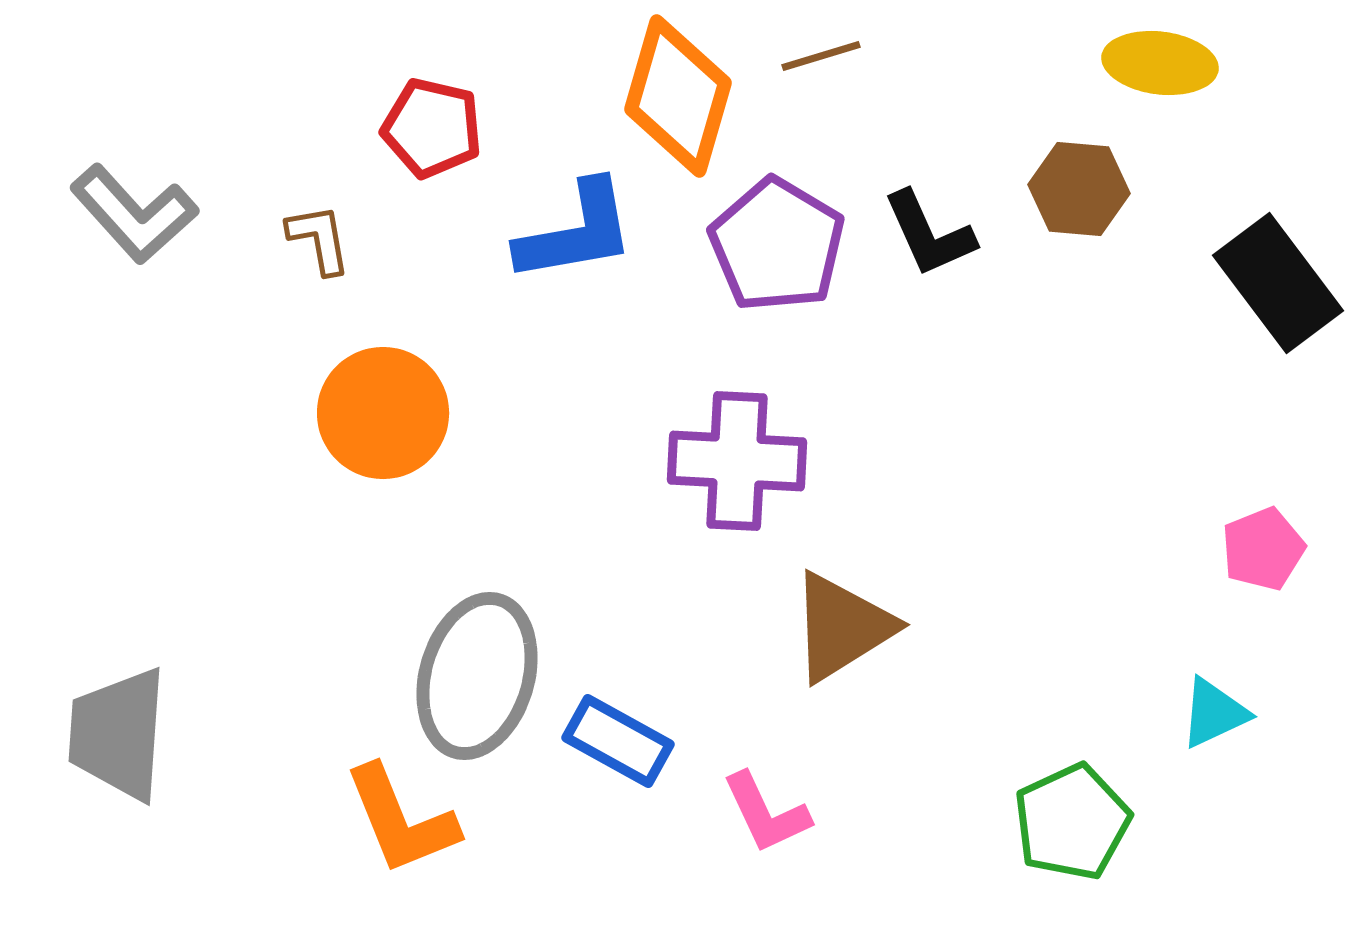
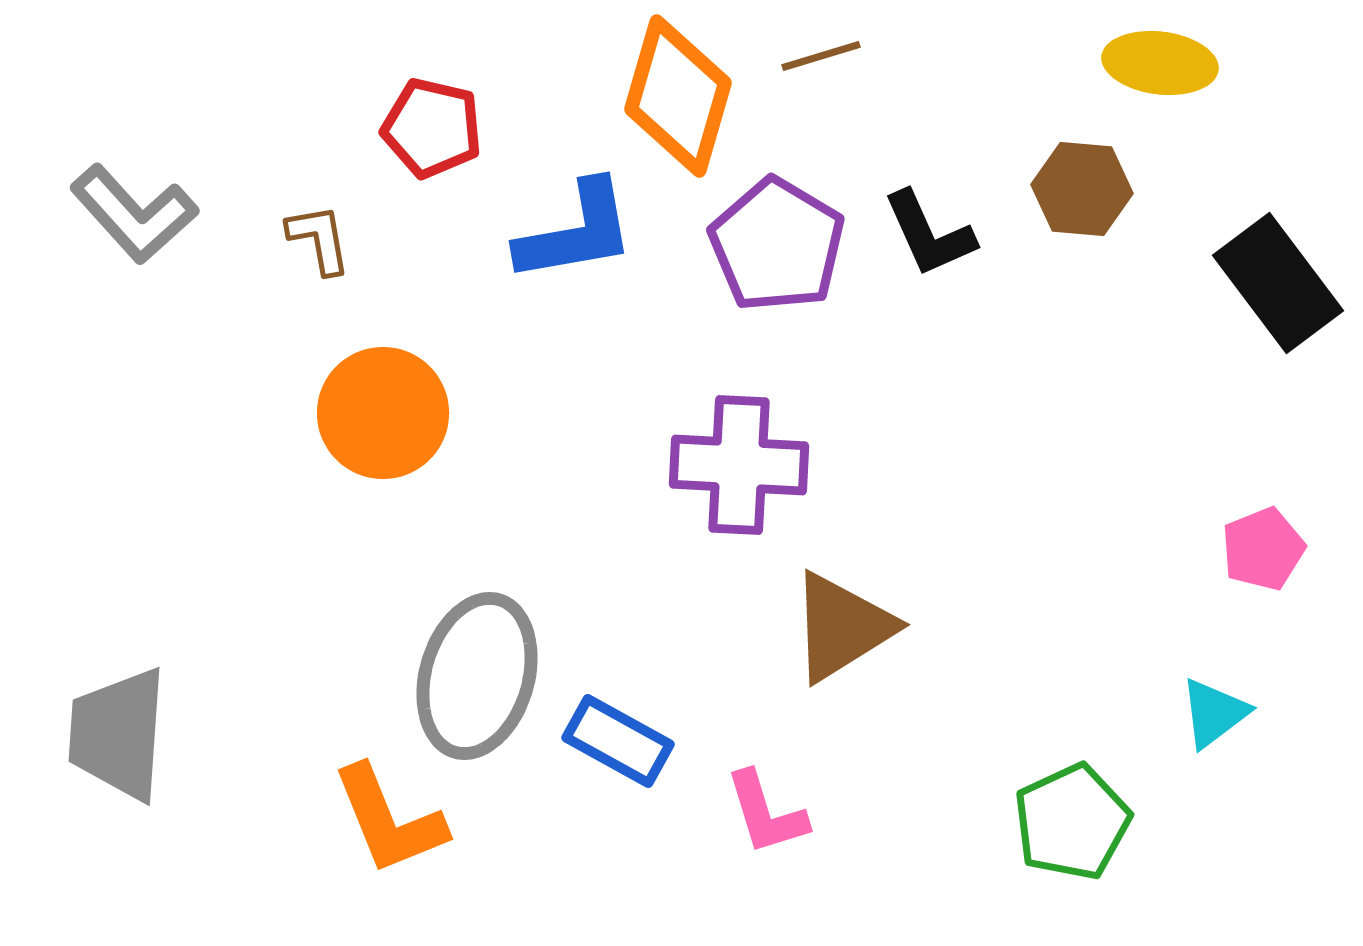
brown hexagon: moved 3 px right
purple cross: moved 2 px right, 4 px down
cyan triangle: rotated 12 degrees counterclockwise
pink L-shape: rotated 8 degrees clockwise
orange L-shape: moved 12 px left
